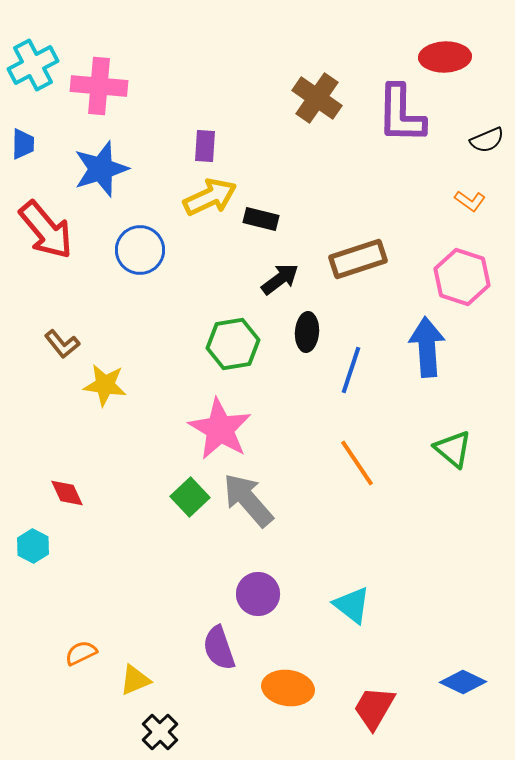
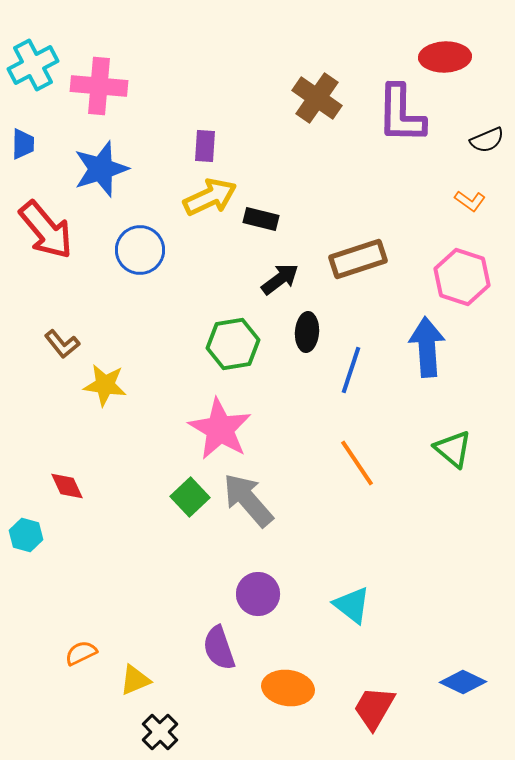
red diamond: moved 7 px up
cyan hexagon: moved 7 px left, 11 px up; rotated 12 degrees counterclockwise
